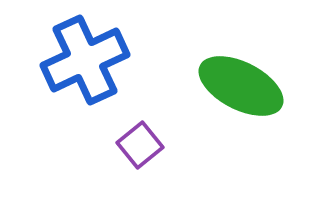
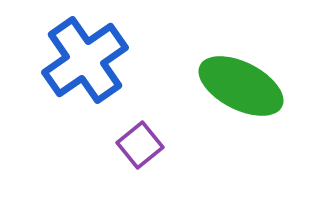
blue cross: rotated 10 degrees counterclockwise
